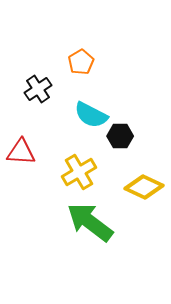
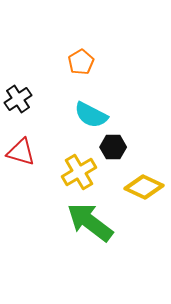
black cross: moved 20 px left, 10 px down
black hexagon: moved 7 px left, 11 px down
red triangle: rotated 12 degrees clockwise
